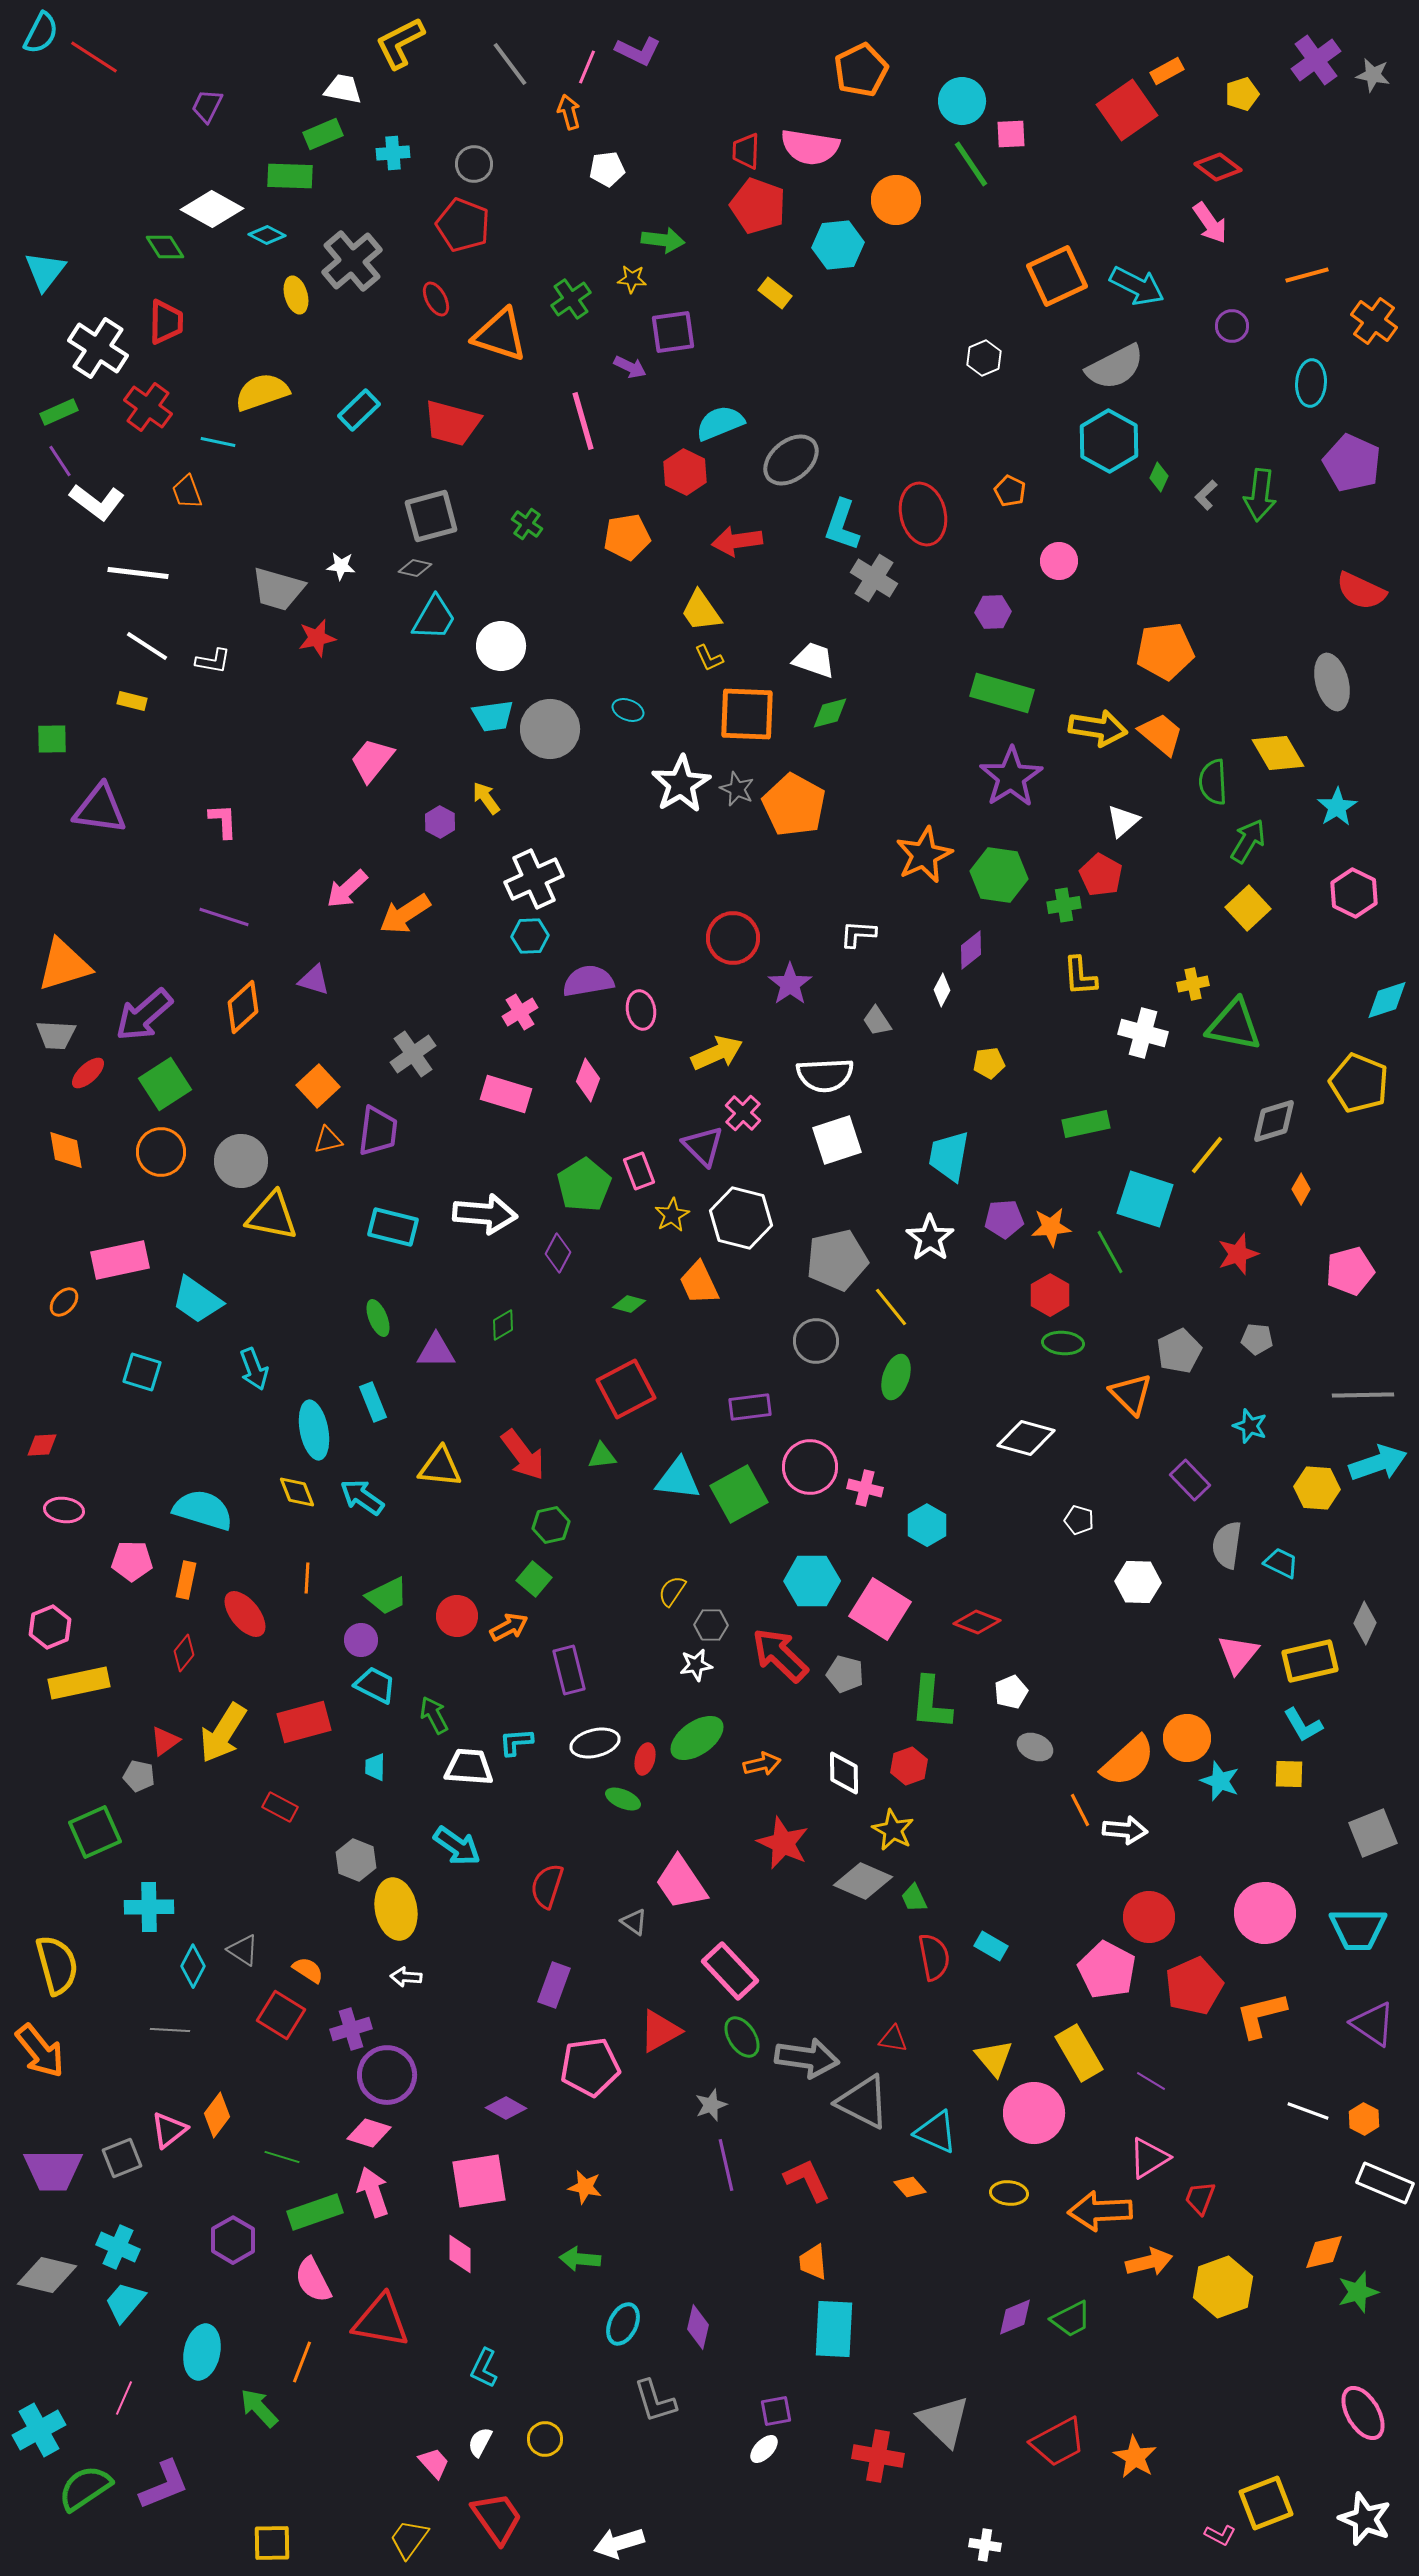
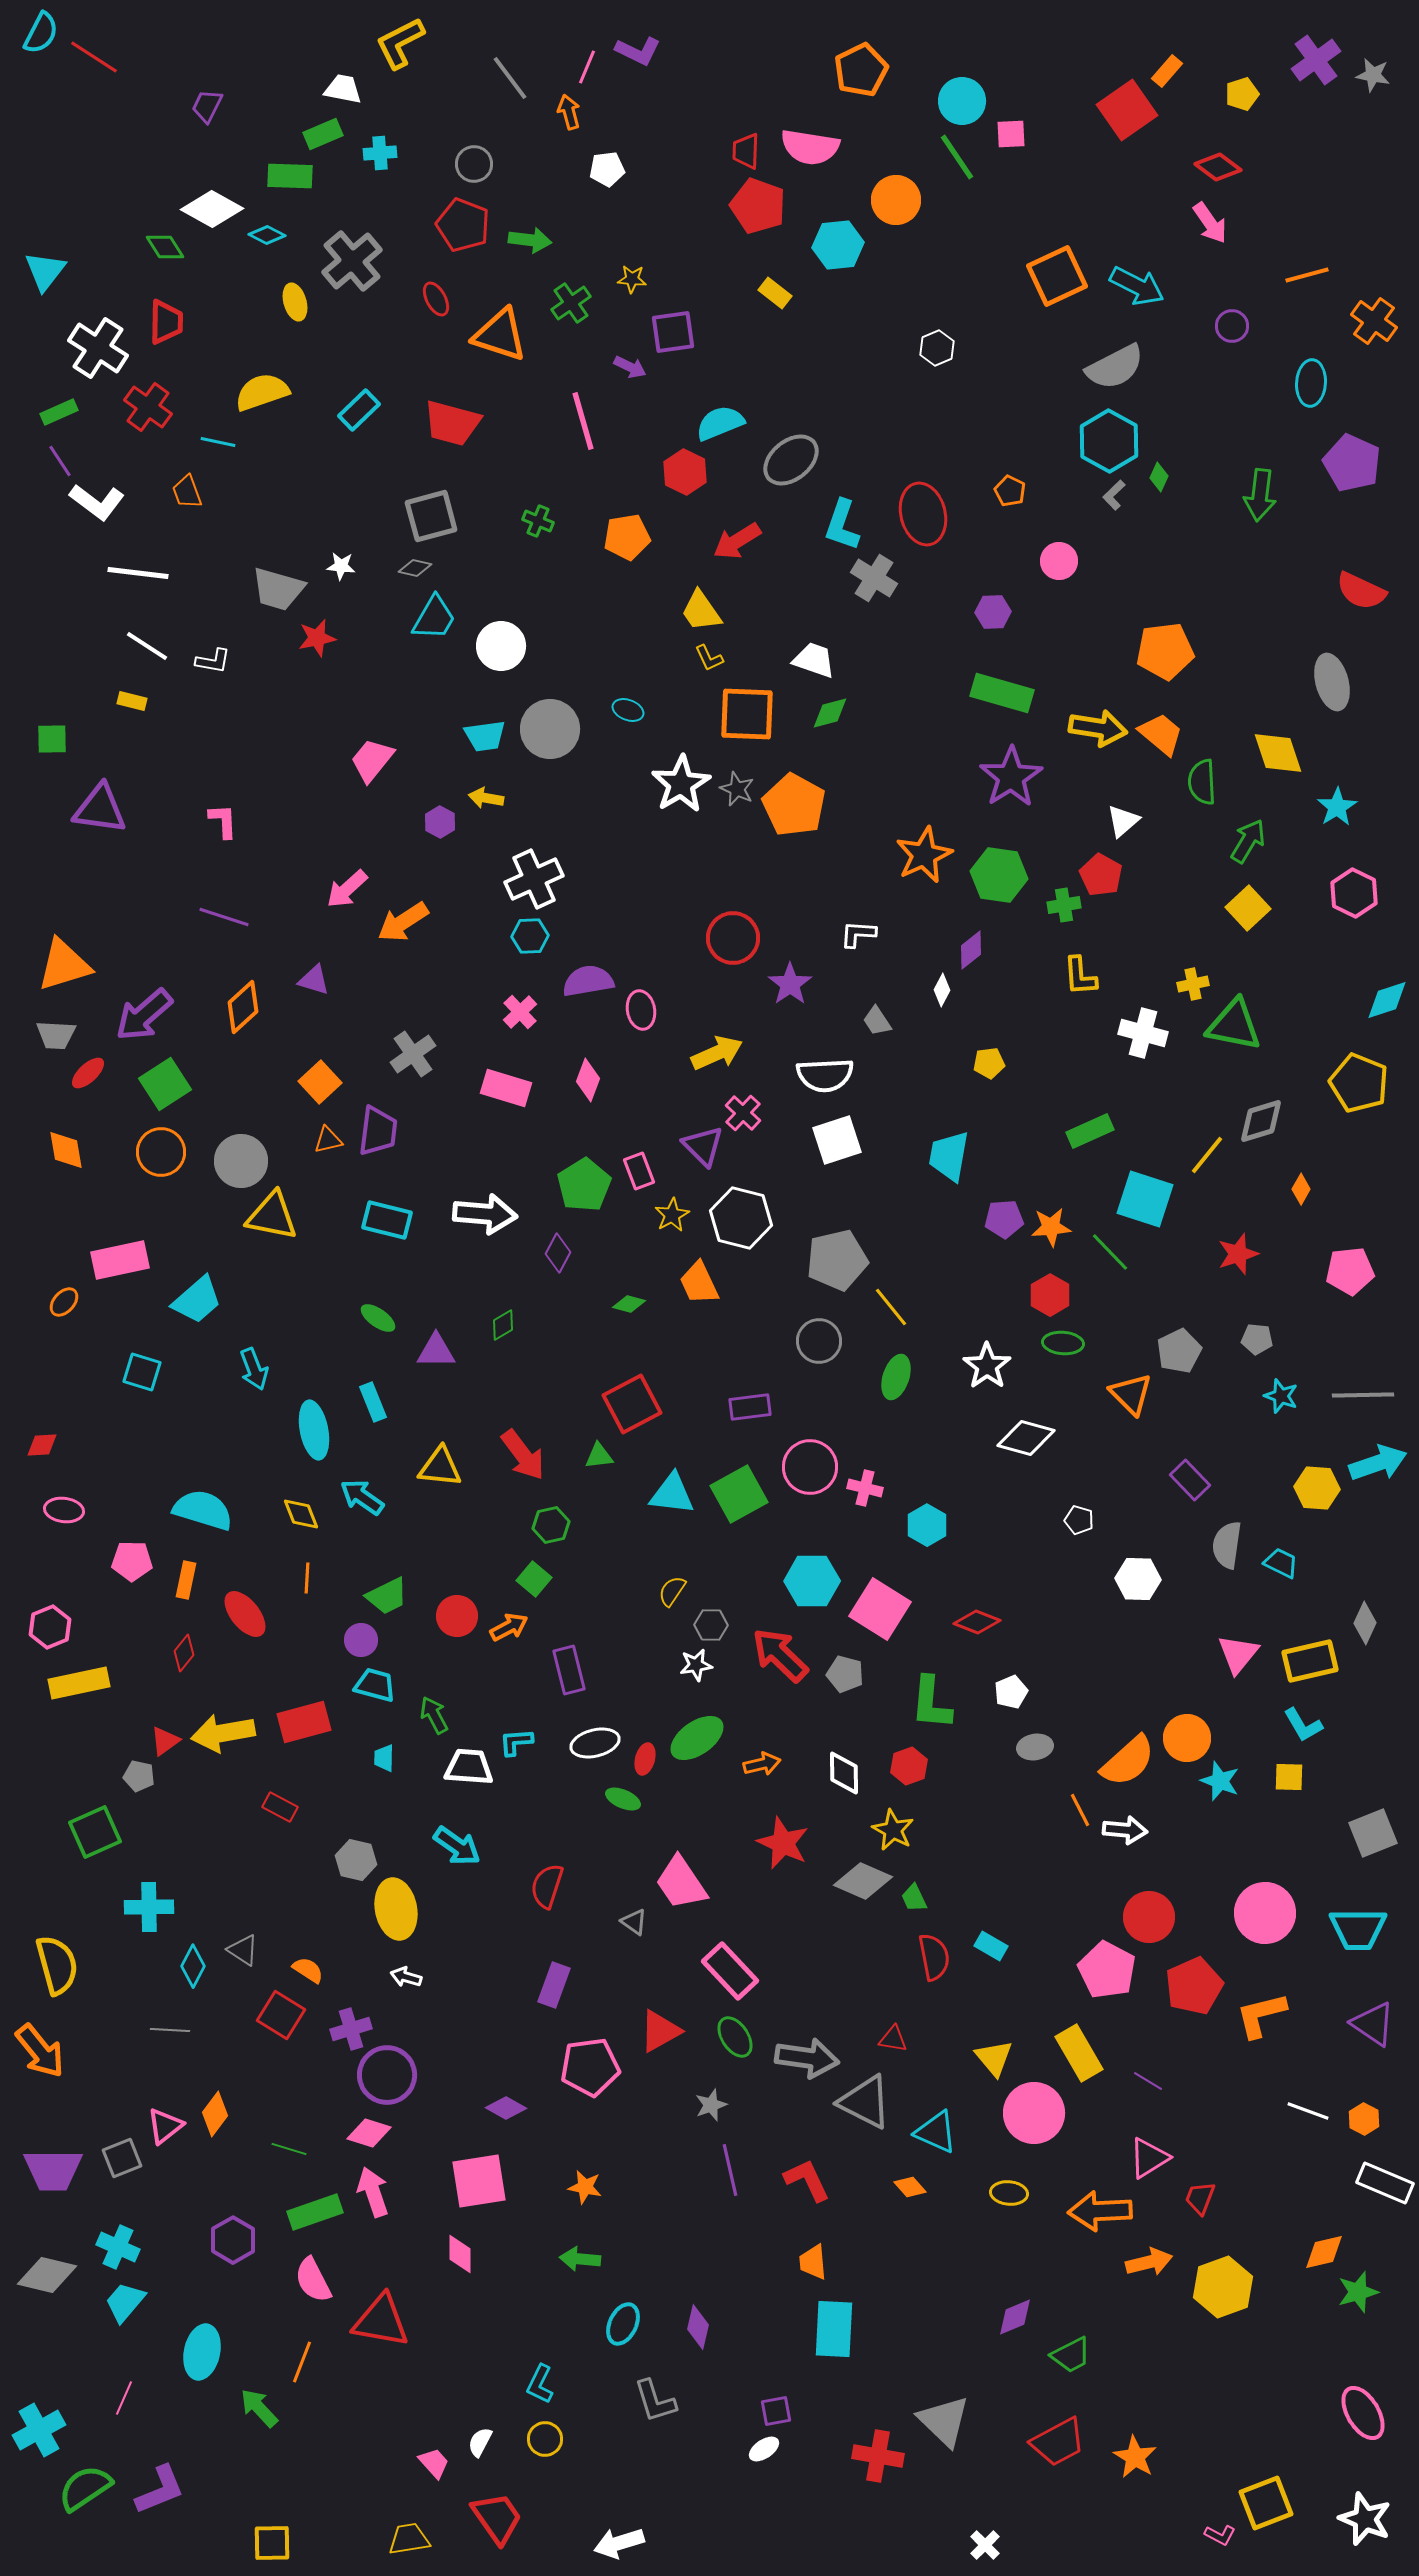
gray line at (510, 64): moved 14 px down
orange rectangle at (1167, 71): rotated 20 degrees counterclockwise
cyan cross at (393, 153): moved 13 px left
green line at (971, 164): moved 14 px left, 7 px up
green arrow at (663, 240): moved 133 px left
yellow ellipse at (296, 295): moved 1 px left, 7 px down
green cross at (571, 299): moved 4 px down
white hexagon at (984, 358): moved 47 px left, 10 px up
gray L-shape at (1206, 495): moved 92 px left
green cross at (527, 524): moved 11 px right, 3 px up; rotated 12 degrees counterclockwise
red arrow at (737, 541): rotated 24 degrees counterclockwise
cyan trapezoid at (493, 716): moved 8 px left, 20 px down
yellow diamond at (1278, 753): rotated 12 degrees clockwise
green semicircle at (1213, 782): moved 11 px left
yellow arrow at (486, 798): rotated 44 degrees counterclockwise
orange arrow at (405, 914): moved 2 px left, 8 px down
pink cross at (520, 1012): rotated 12 degrees counterclockwise
orange square at (318, 1086): moved 2 px right, 4 px up
pink rectangle at (506, 1094): moved 6 px up
gray diamond at (1274, 1121): moved 13 px left
green rectangle at (1086, 1124): moved 4 px right, 7 px down; rotated 12 degrees counterclockwise
cyan rectangle at (393, 1227): moved 6 px left, 7 px up
white star at (930, 1238): moved 57 px right, 128 px down
green line at (1110, 1252): rotated 15 degrees counterclockwise
pink pentagon at (1350, 1271): rotated 9 degrees clockwise
cyan trapezoid at (197, 1300): rotated 76 degrees counterclockwise
green ellipse at (378, 1318): rotated 33 degrees counterclockwise
gray circle at (816, 1341): moved 3 px right
red square at (626, 1389): moved 6 px right, 15 px down
cyan star at (1250, 1426): moved 31 px right, 30 px up
green triangle at (602, 1456): moved 3 px left
cyan triangle at (678, 1479): moved 6 px left, 15 px down
yellow diamond at (297, 1492): moved 4 px right, 22 px down
white hexagon at (1138, 1582): moved 3 px up
cyan trapezoid at (375, 1685): rotated 12 degrees counterclockwise
yellow arrow at (223, 1733): rotated 48 degrees clockwise
gray ellipse at (1035, 1747): rotated 32 degrees counterclockwise
cyan trapezoid at (375, 1767): moved 9 px right, 9 px up
yellow square at (1289, 1774): moved 3 px down
gray hexagon at (356, 1860): rotated 9 degrees counterclockwise
white arrow at (406, 1977): rotated 12 degrees clockwise
green ellipse at (742, 2037): moved 7 px left
purple line at (1151, 2081): moved 3 px left
gray triangle at (863, 2102): moved 2 px right
orange diamond at (217, 2115): moved 2 px left, 1 px up
pink triangle at (169, 2130): moved 4 px left, 4 px up
green line at (282, 2157): moved 7 px right, 8 px up
purple line at (726, 2165): moved 4 px right, 5 px down
green trapezoid at (1071, 2319): moved 36 px down
cyan L-shape at (484, 2368): moved 56 px right, 16 px down
white ellipse at (764, 2449): rotated 12 degrees clockwise
purple L-shape at (164, 2485): moved 4 px left, 5 px down
yellow trapezoid at (409, 2539): rotated 45 degrees clockwise
white cross at (985, 2545): rotated 36 degrees clockwise
